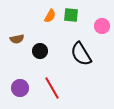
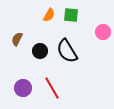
orange semicircle: moved 1 px left, 1 px up
pink circle: moved 1 px right, 6 px down
brown semicircle: rotated 128 degrees clockwise
black semicircle: moved 14 px left, 3 px up
purple circle: moved 3 px right
